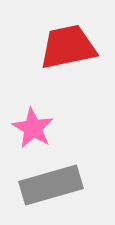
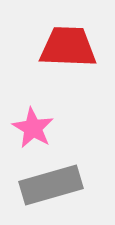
red trapezoid: rotated 14 degrees clockwise
